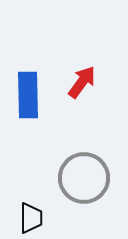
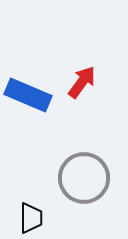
blue rectangle: rotated 66 degrees counterclockwise
